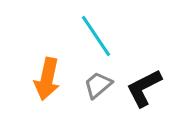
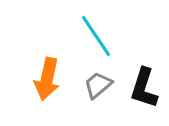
black L-shape: rotated 45 degrees counterclockwise
